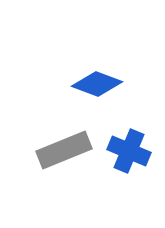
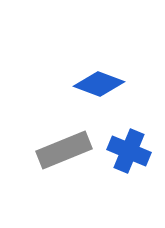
blue diamond: moved 2 px right
